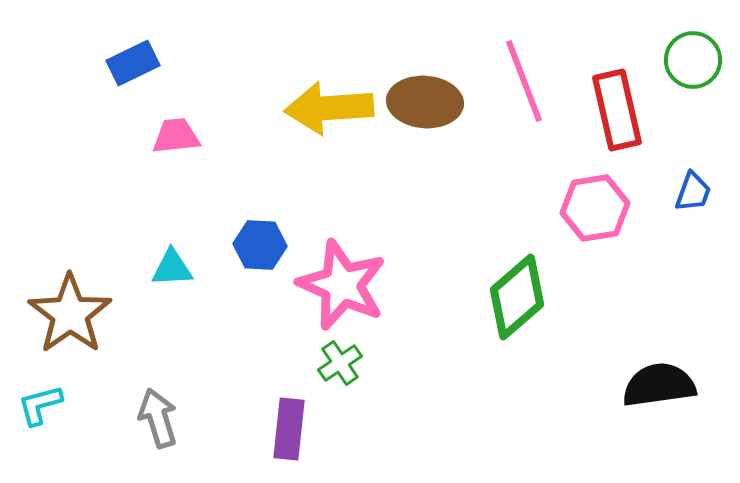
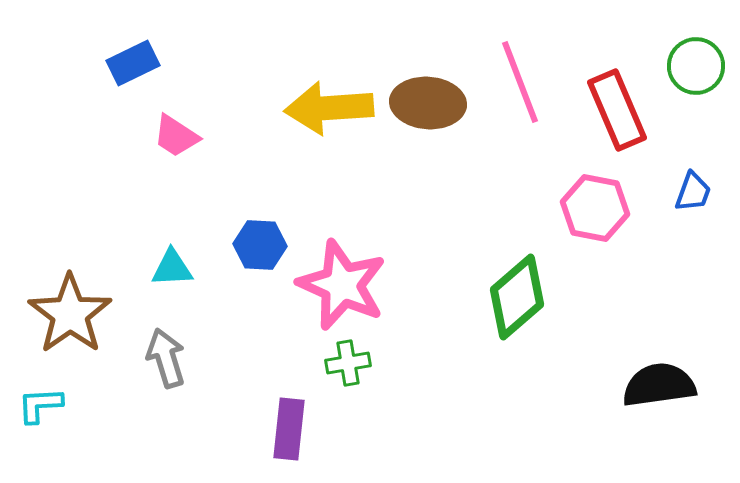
green circle: moved 3 px right, 6 px down
pink line: moved 4 px left, 1 px down
brown ellipse: moved 3 px right, 1 px down
red rectangle: rotated 10 degrees counterclockwise
pink trapezoid: rotated 141 degrees counterclockwise
pink hexagon: rotated 20 degrees clockwise
green cross: moved 8 px right; rotated 24 degrees clockwise
cyan L-shape: rotated 12 degrees clockwise
gray arrow: moved 8 px right, 60 px up
